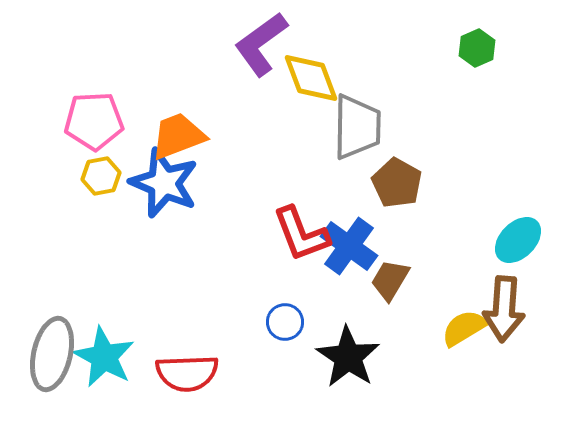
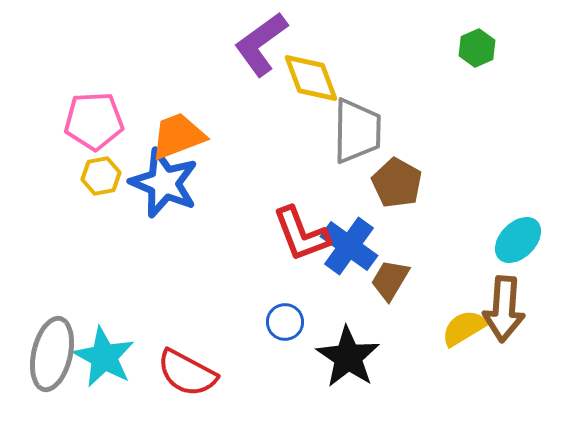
gray trapezoid: moved 4 px down
red semicircle: rotated 30 degrees clockwise
